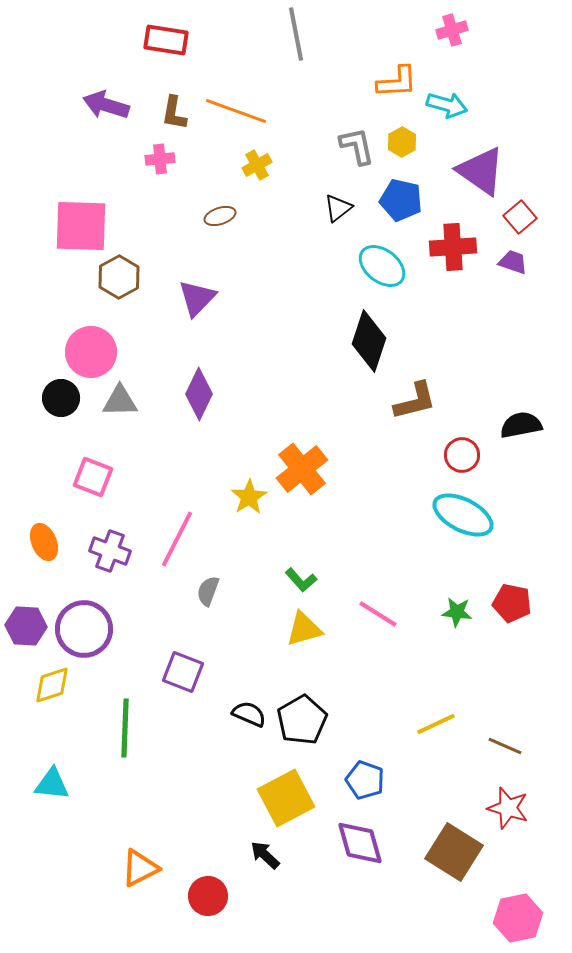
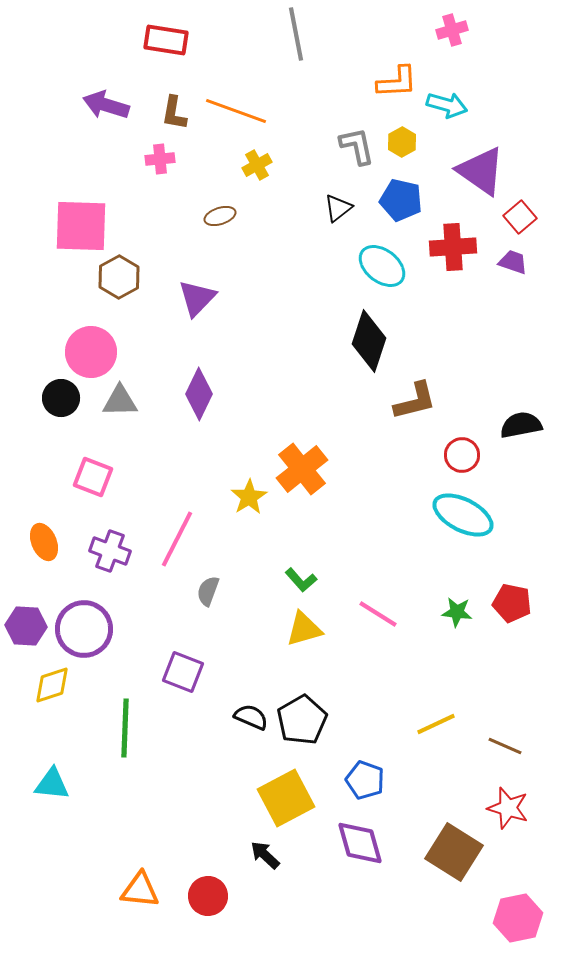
black semicircle at (249, 714): moved 2 px right, 3 px down
orange triangle at (140, 868): moved 22 px down; rotated 33 degrees clockwise
